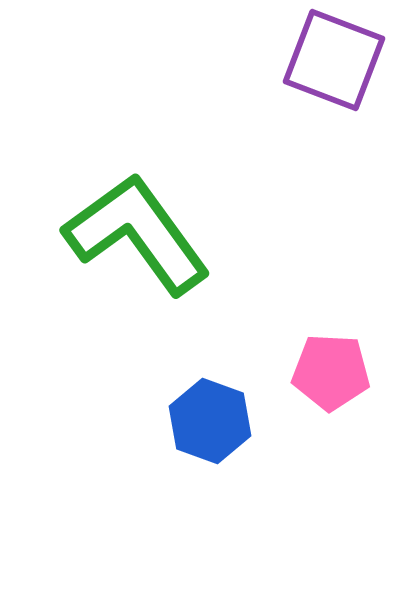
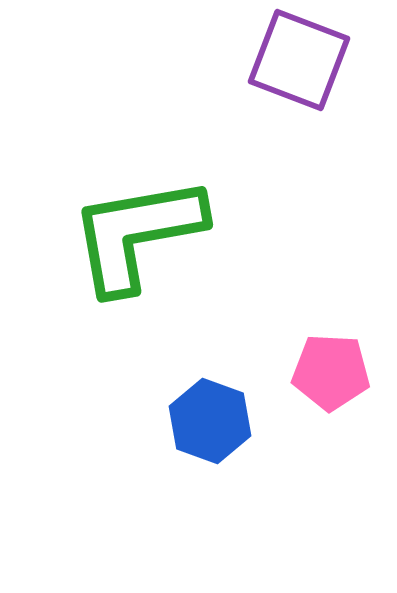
purple square: moved 35 px left
green L-shape: rotated 64 degrees counterclockwise
